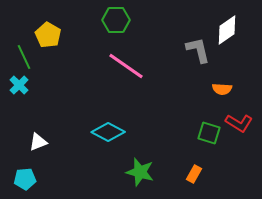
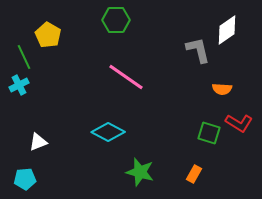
pink line: moved 11 px down
cyan cross: rotated 18 degrees clockwise
